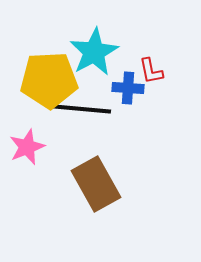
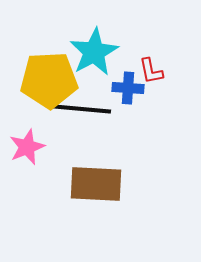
brown rectangle: rotated 58 degrees counterclockwise
